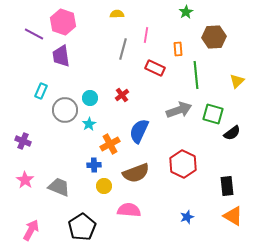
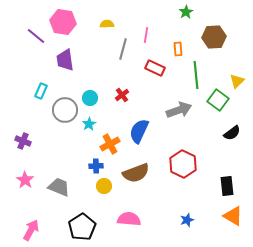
yellow semicircle: moved 10 px left, 10 px down
pink hexagon: rotated 10 degrees counterclockwise
purple line: moved 2 px right, 2 px down; rotated 12 degrees clockwise
purple trapezoid: moved 4 px right, 4 px down
green square: moved 5 px right, 14 px up; rotated 20 degrees clockwise
blue cross: moved 2 px right, 1 px down
pink semicircle: moved 9 px down
blue star: moved 3 px down
